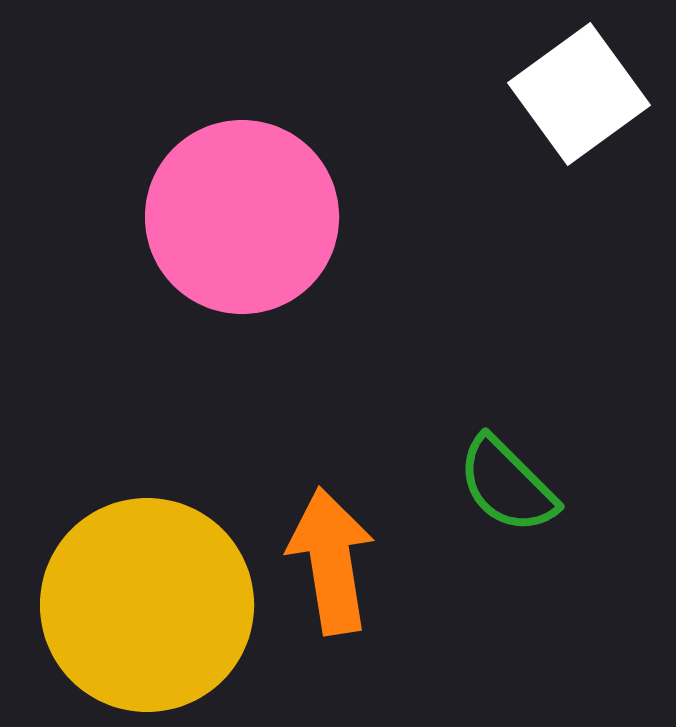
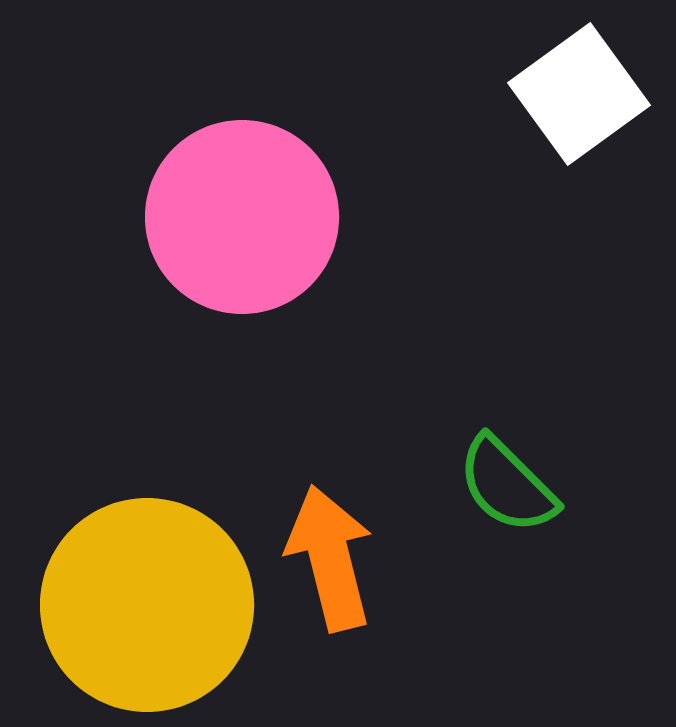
orange arrow: moved 1 px left, 3 px up; rotated 5 degrees counterclockwise
